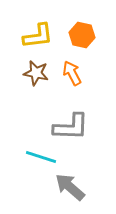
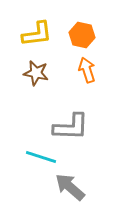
yellow L-shape: moved 1 px left, 2 px up
orange arrow: moved 15 px right, 3 px up; rotated 10 degrees clockwise
